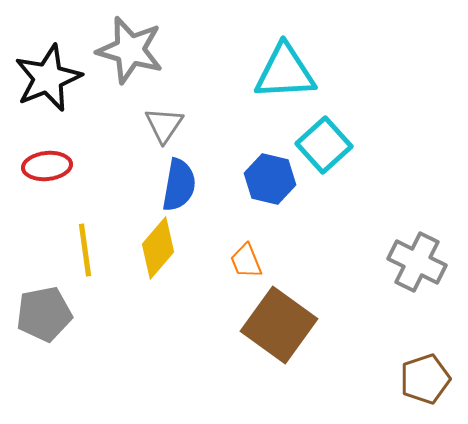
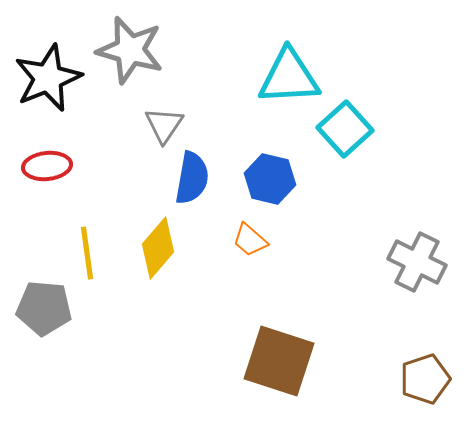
cyan triangle: moved 4 px right, 5 px down
cyan square: moved 21 px right, 16 px up
blue semicircle: moved 13 px right, 7 px up
yellow line: moved 2 px right, 3 px down
orange trapezoid: moved 4 px right, 21 px up; rotated 27 degrees counterclockwise
gray pentagon: moved 6 px up; rotated 16 degrees clockwise
brown square: moved 36 px down; rotated 18 degrees counterclockwise
